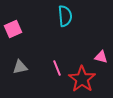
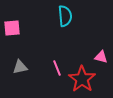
pink square: moved 1 px left, 1 px up; rotated 18 degrees clockwise
